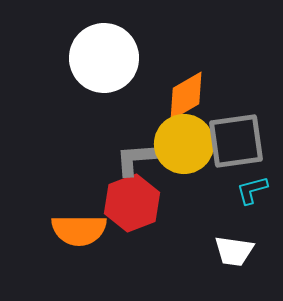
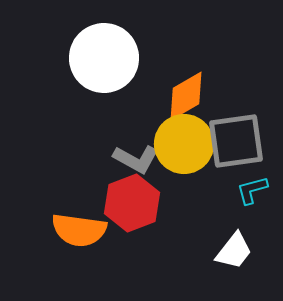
gray L-shape: rotated 147 degrees counterclockwise
orange semicircle: rotated 8 degrees clockwise
white trapezoid: rotated 60 degrees counterclockwise
